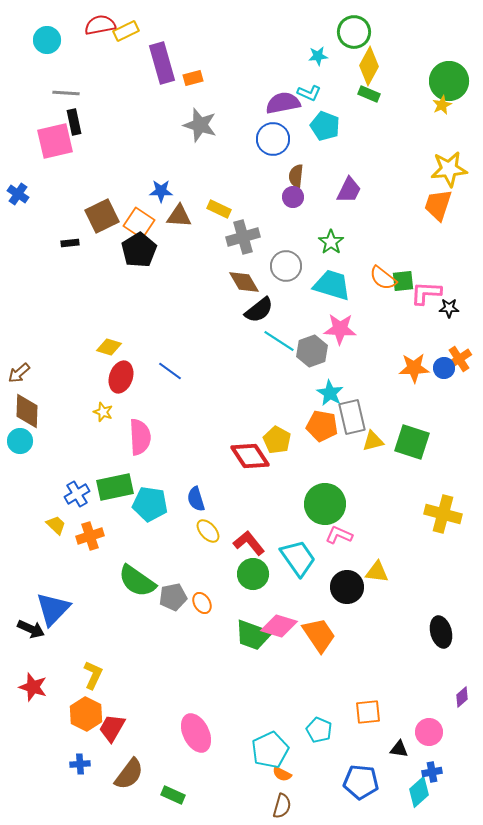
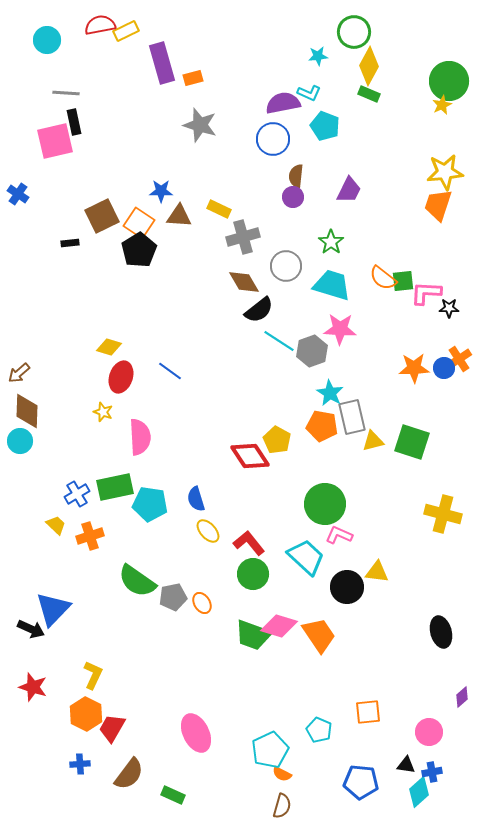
yellow star at (449, 169): moved 4 px left, 3 px down
cyan trapezoid at (298, 558): moved 8 px right, 1 px up; rotated 12 degrees counterclockwise
black triangle at (399, 749): moved 7 px right, 16 px down
